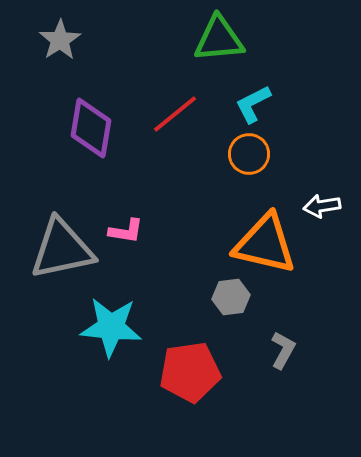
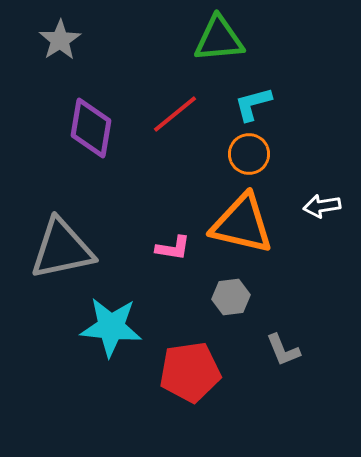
cyan L-shape: rotated 12 degrees clockwise
pink L-shape: moved 47 px right, 17 px down
orange triangle: moved 23 px left, 20 px up
gray L-shape: rotated 129 degrees clockwise
